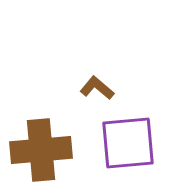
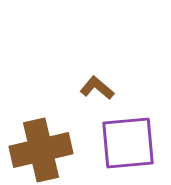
brown cross: rotated 8 degrees counterclockwise
